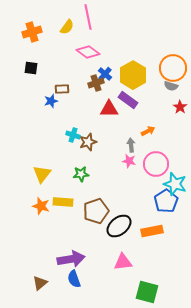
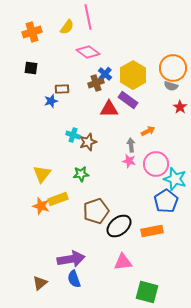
cyan star: moved 5 px up
yellow rectangle: moved 5 px left, 3 px up; rotated 24 degrees counterclockwise
